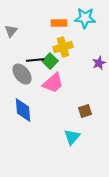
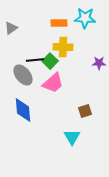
gray triangle: moved 3 px up; rotated 16 degrees clockwise
yellow cross: rotated 18 degrees clockwise
purple star: rotated 24 degrees clockwise
gray ellipse: moved 1 px right, 1 px down
cyan triangle: rotated 12 degrees counterclockwise
